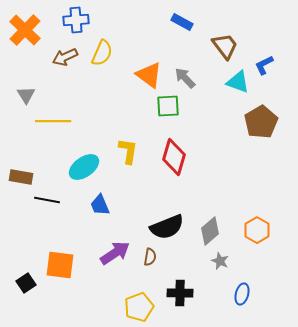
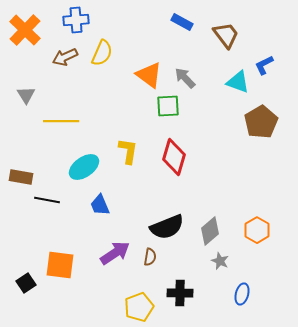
brown trapezoid: moved 1 px right, 11 px up
yellow line: moved 8 px right
